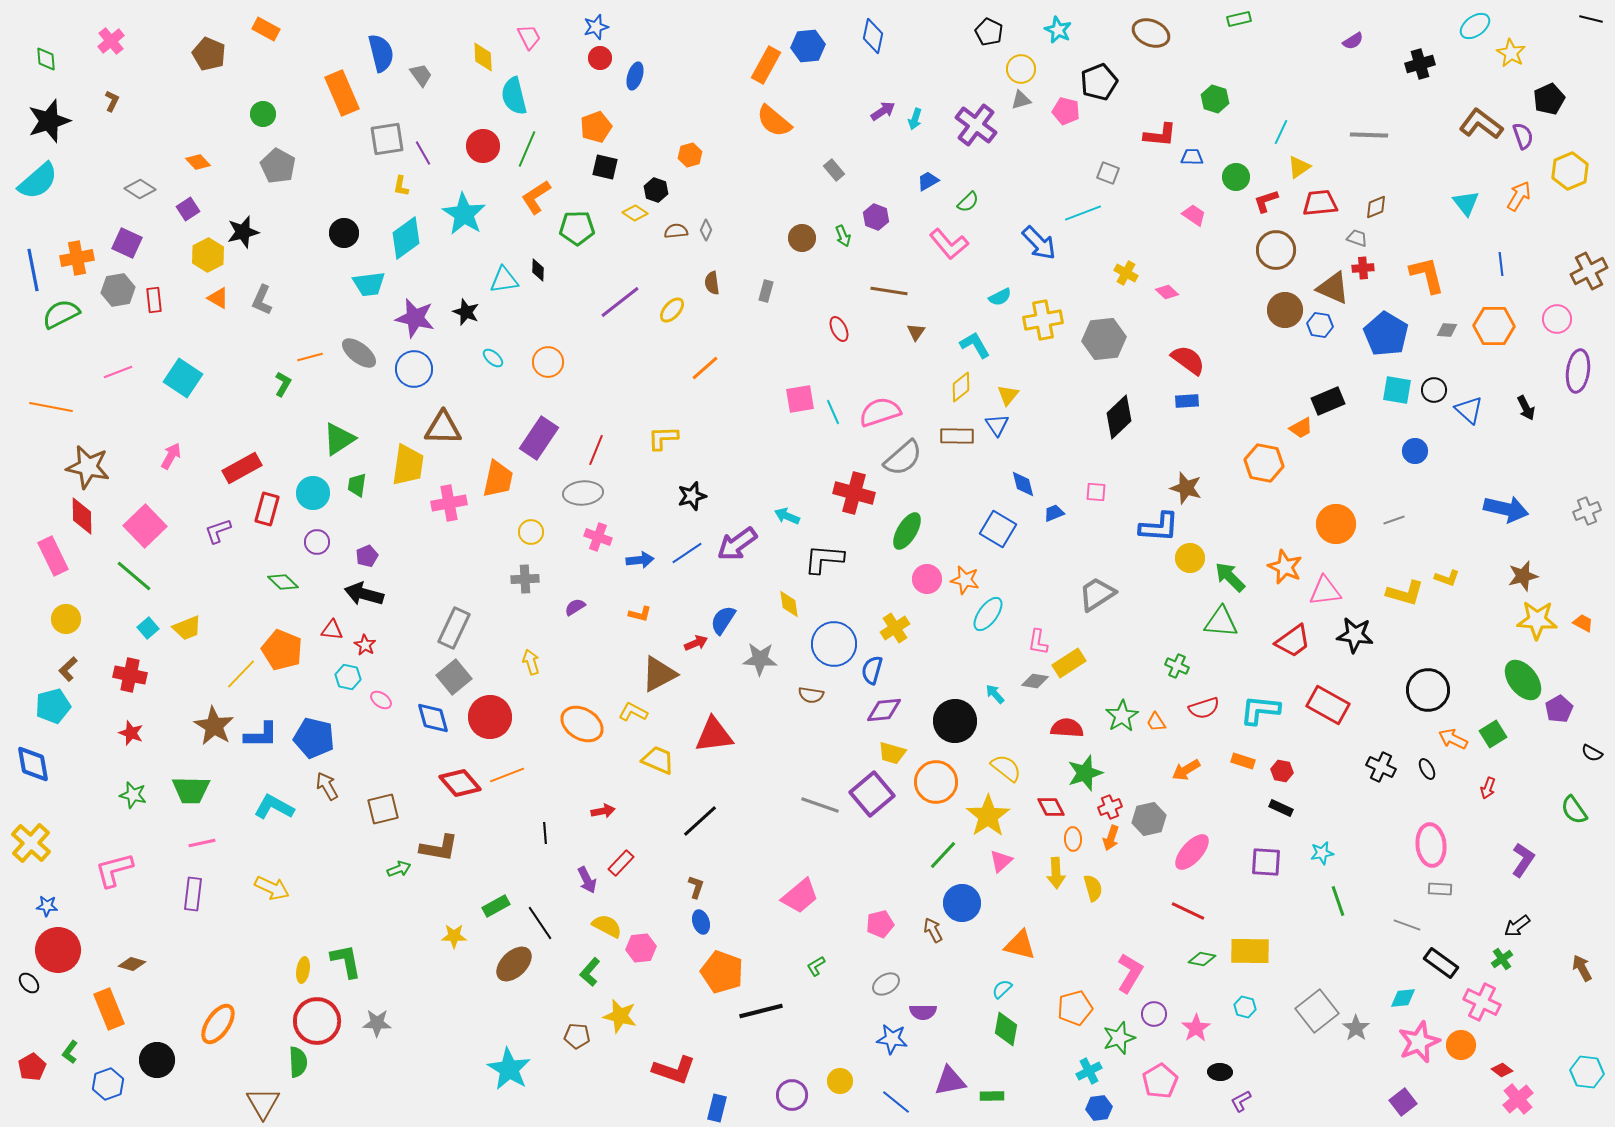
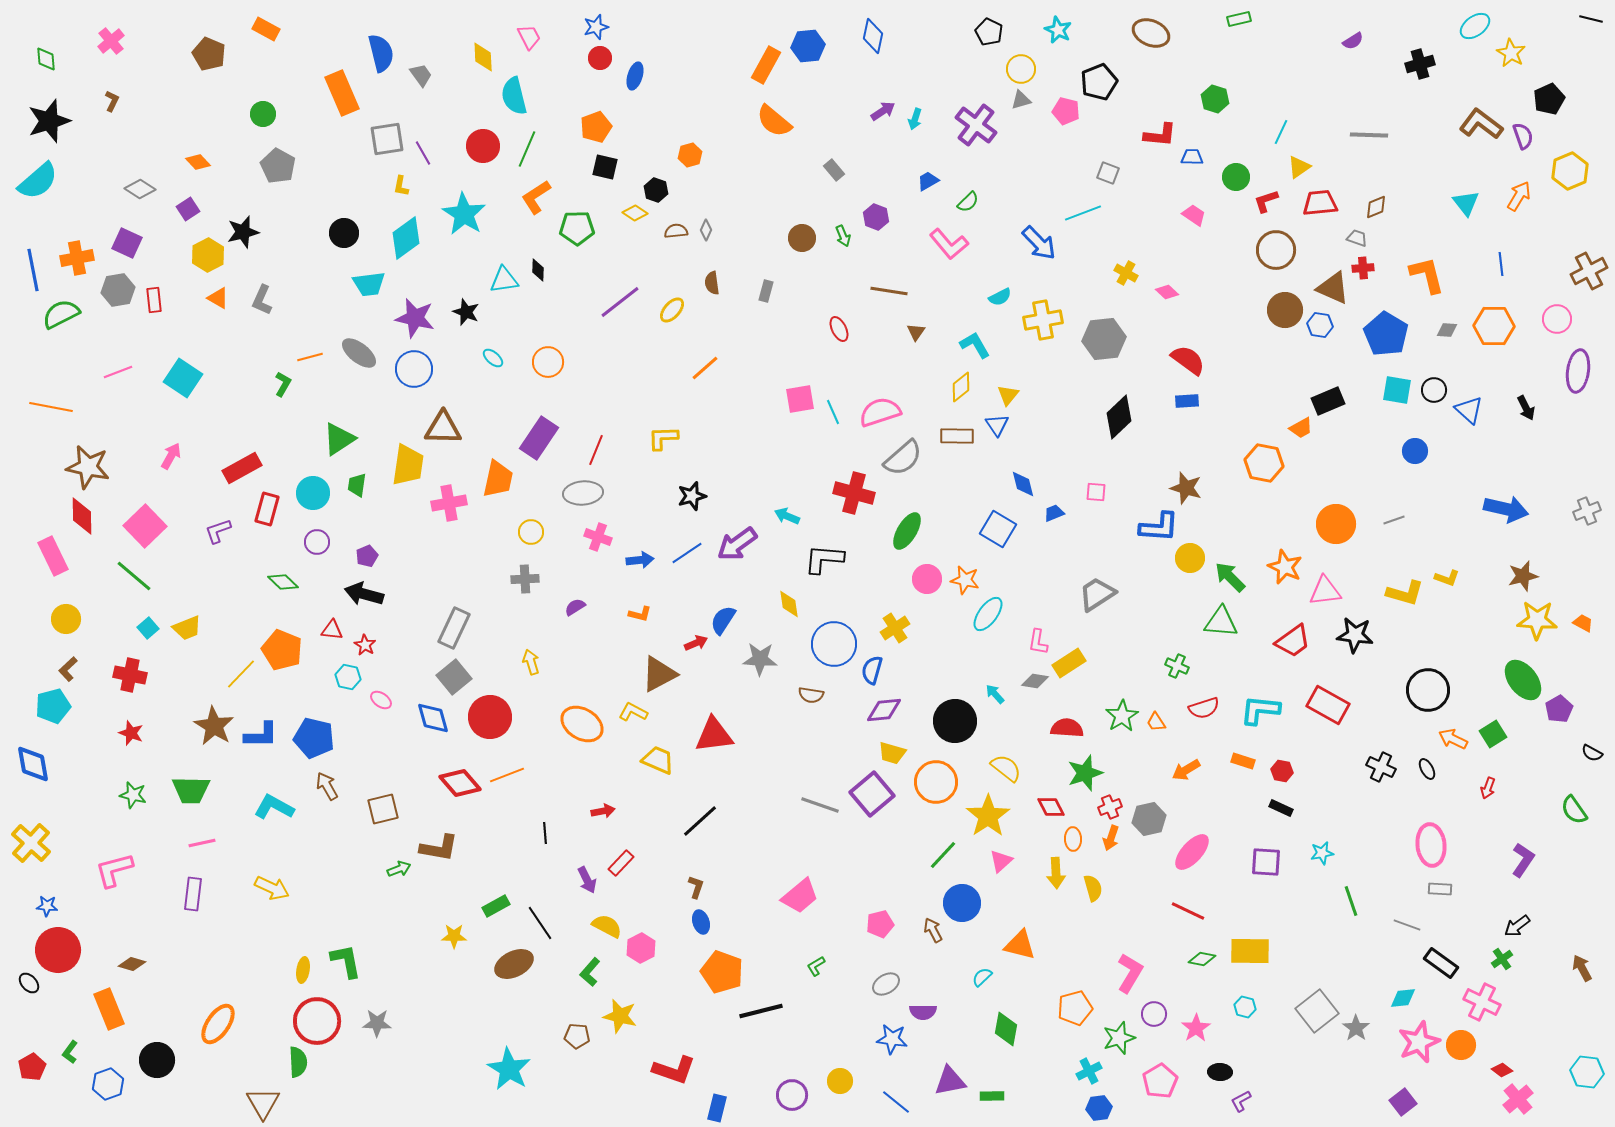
green line at (1338, 901): moved 13 px right
pink hexagon at (641, 948): rotated 20 degrees counterclockwise
brown ellipse at (514, 964): rotated 18 degrees clockwise
cyan semicircle at (1002, 989): moved 20 px left, 12 px up
